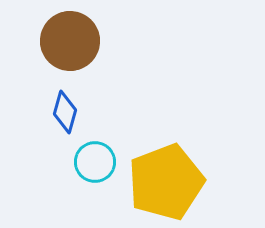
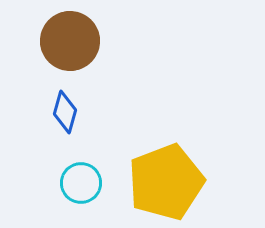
cyan circle: moved 14 px left, 21 px down
